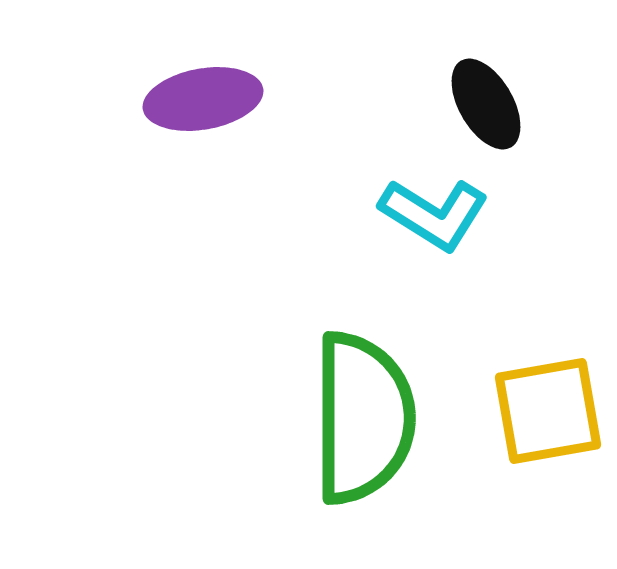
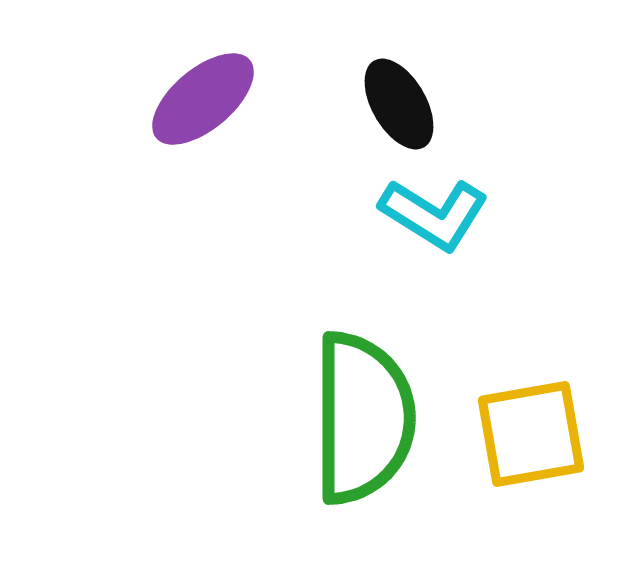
purple ellipse: rotated 30 degrees counterclockwise
black ellipse: moved 87 px left
yellow square: moved 17 px left, 23 px down
